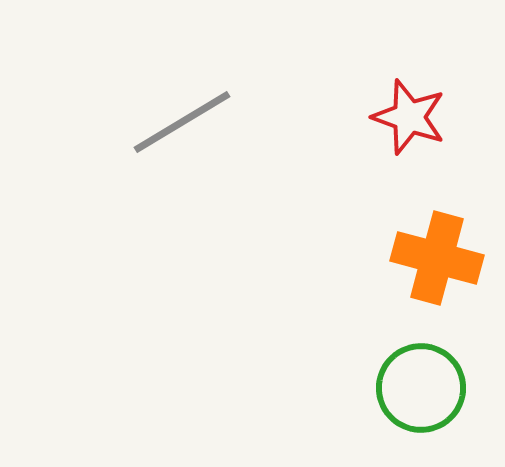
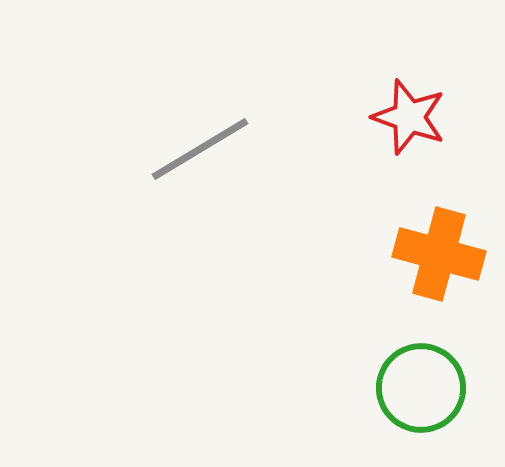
gray line: moved 18 px right, 27 px down
orange cross: moved 2 px right, 4 px up
